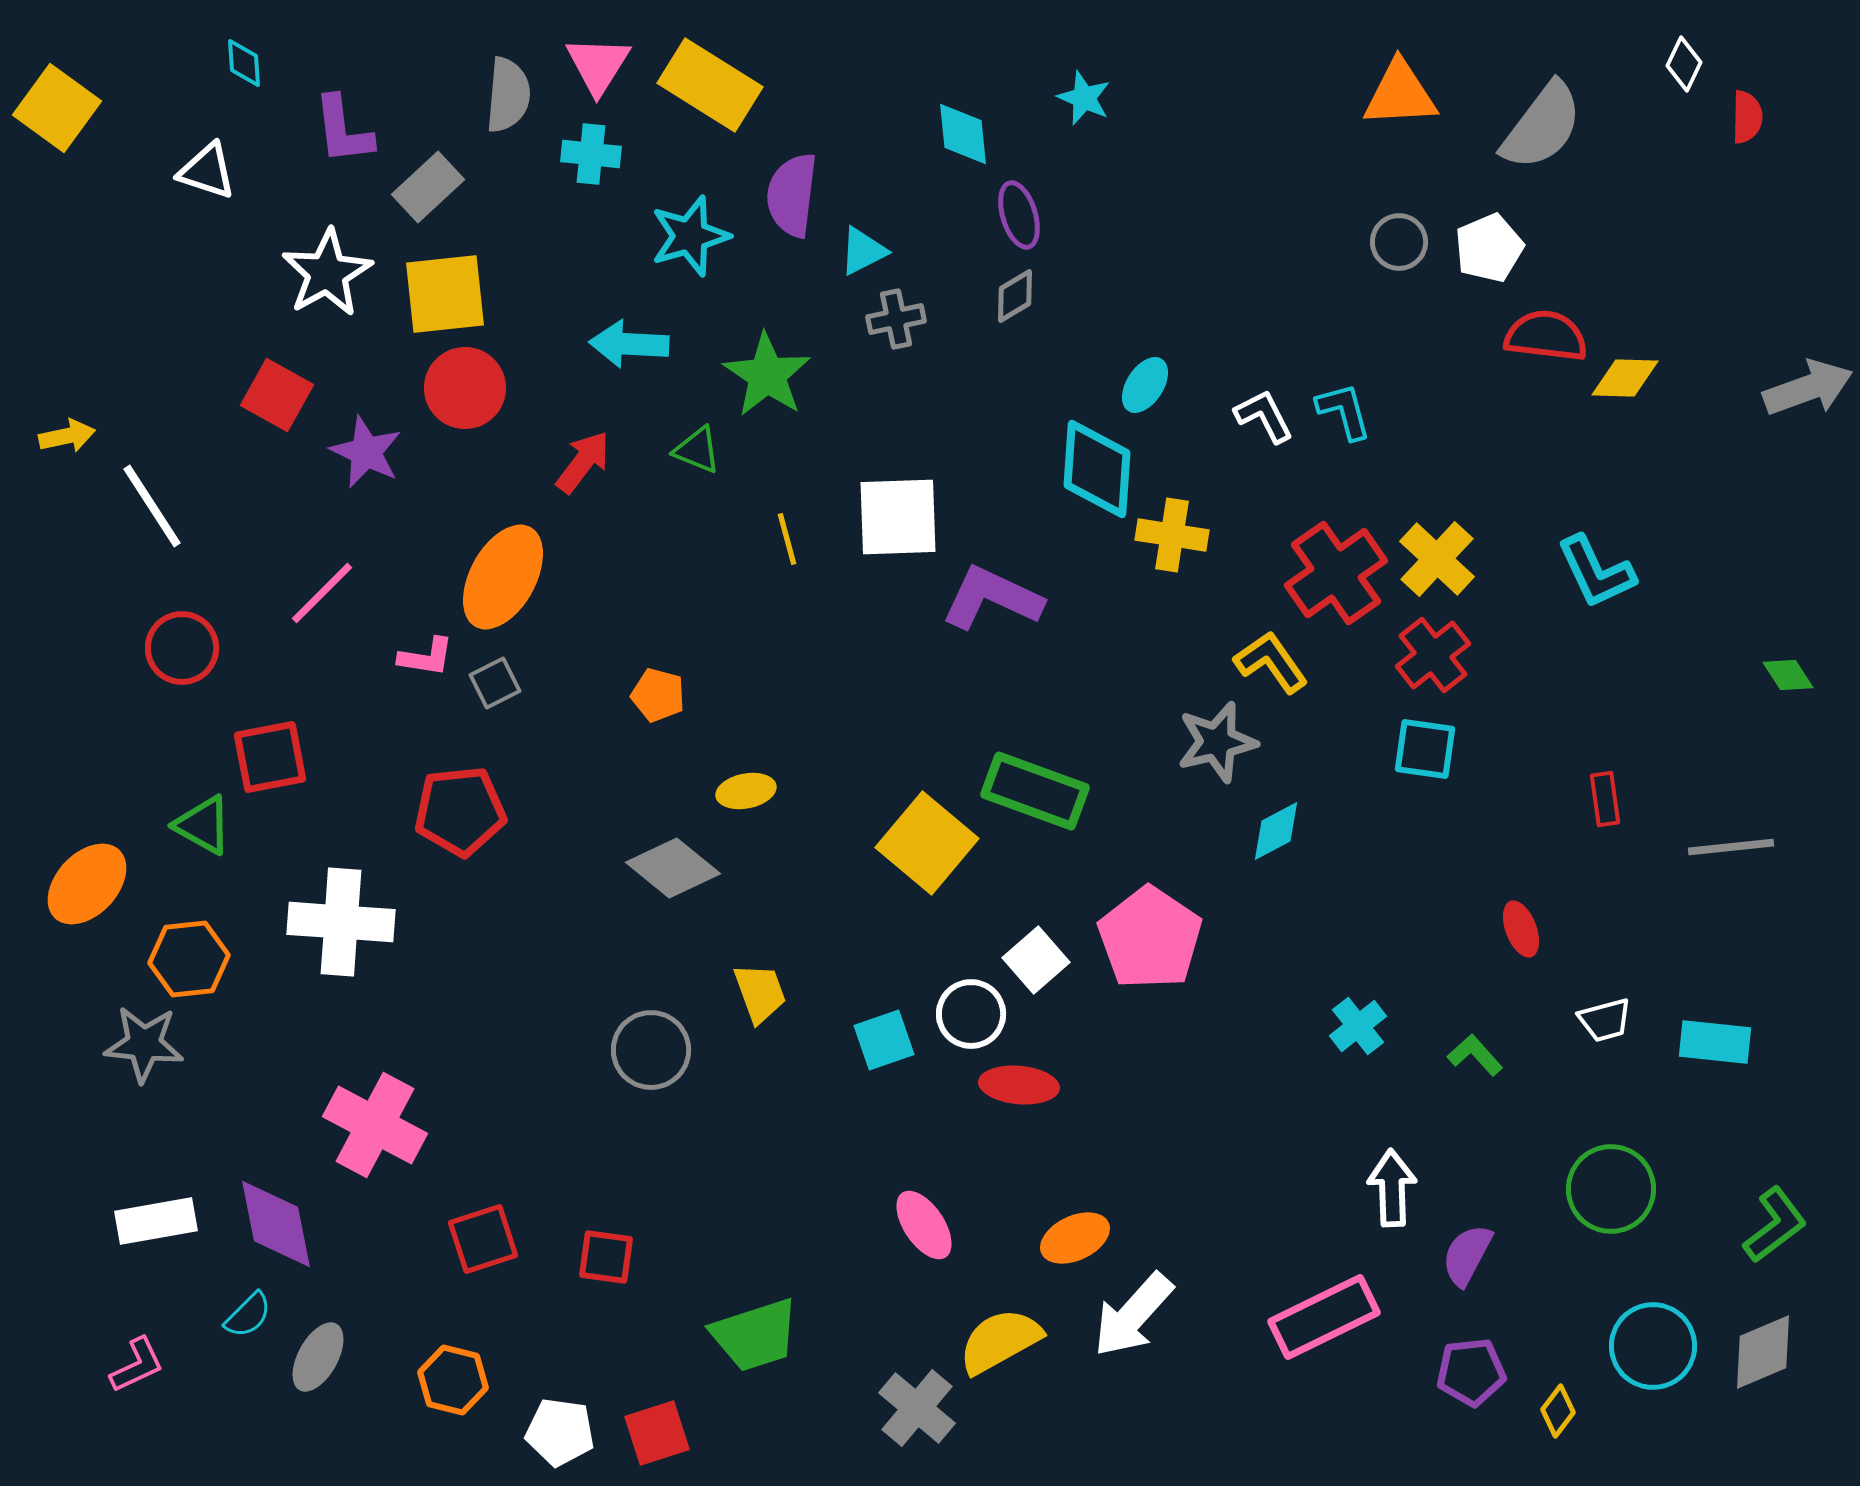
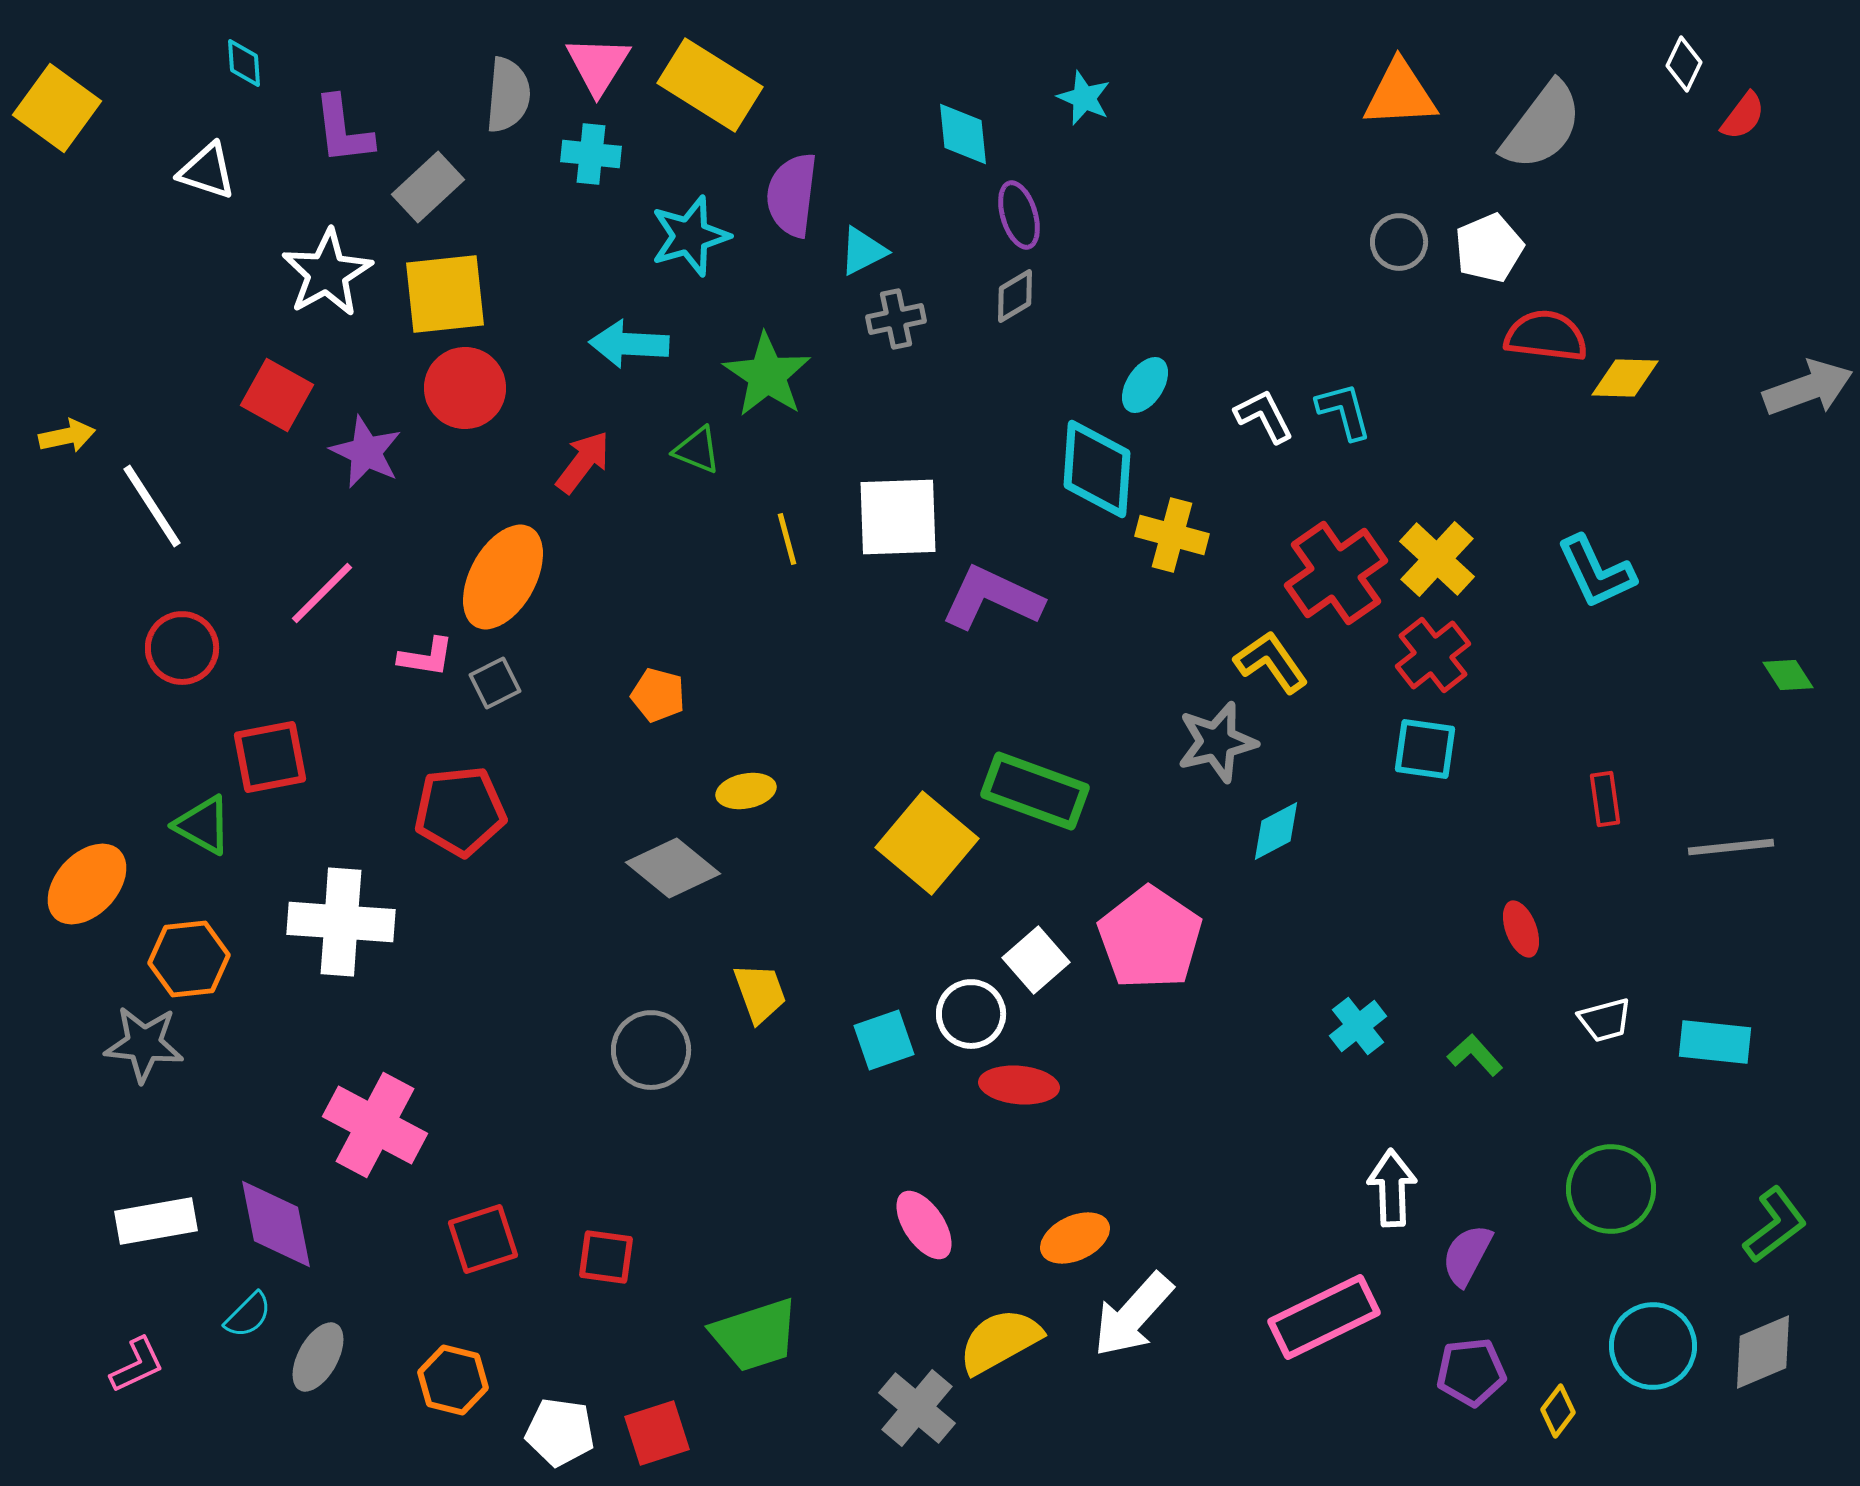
red semicircle at (1747, 117): moved 4 px left, 1 px up; rotated 36 degrees clockwise
yellow cross at (1172, 535): rotated 6 degrees clockwise
